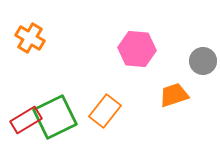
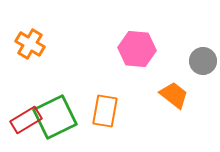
orange cross: moved 6 px down
orange trapezoid: rotated 56 degrees clockwise
orange rectangle: rotated 28 degrees counterclockwise
